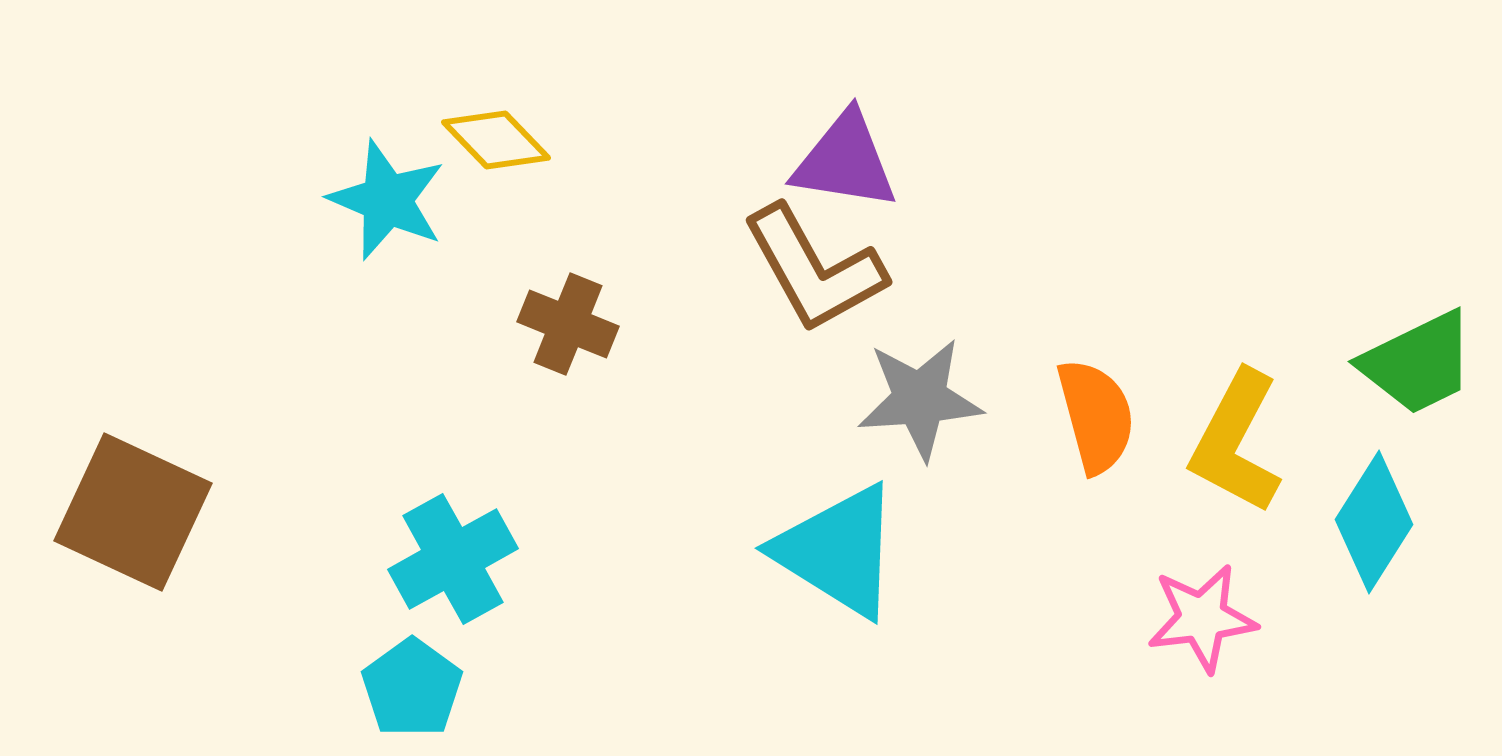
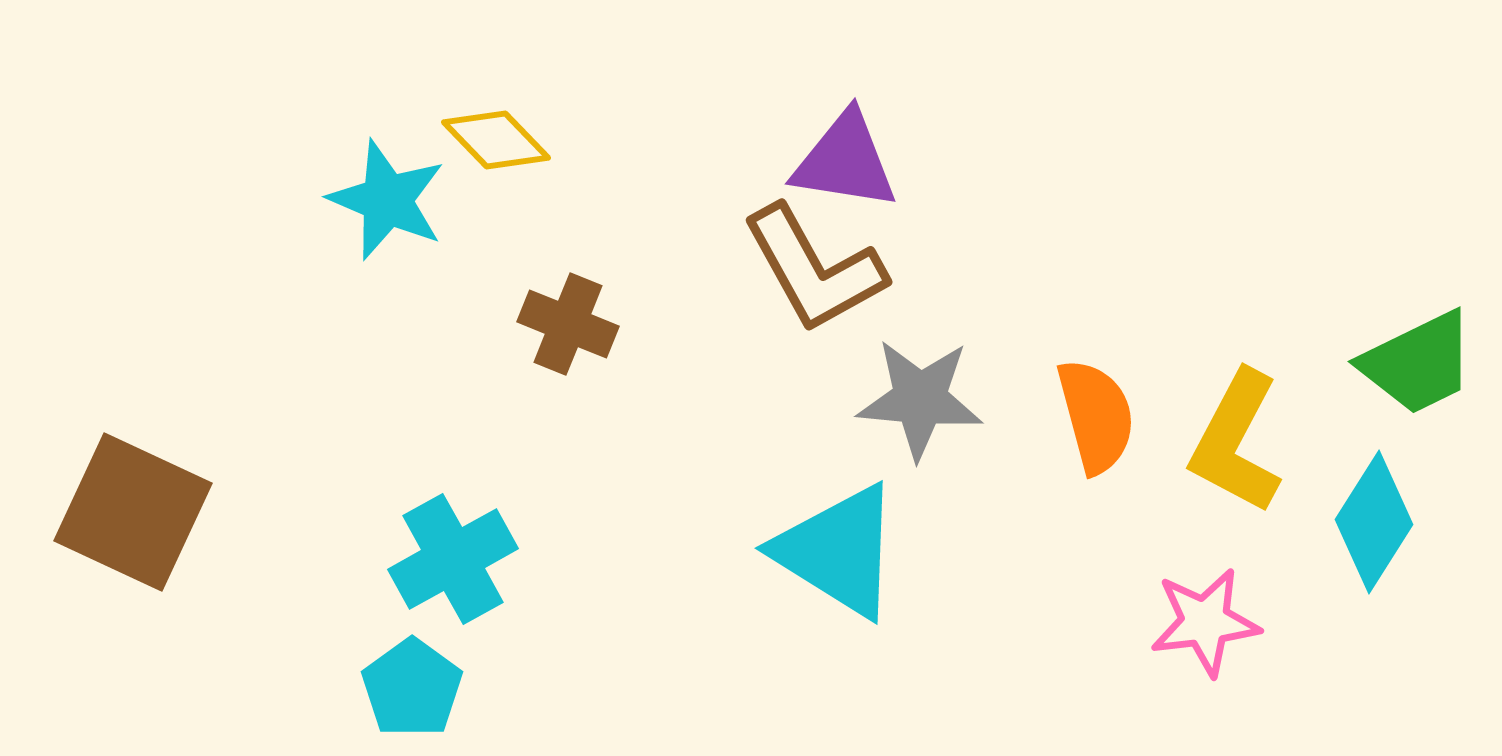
gray star: rotated 9 degrees clockwise
pink star: moved 3 px right, 4 px down
